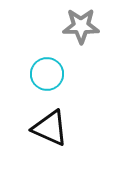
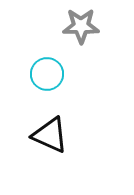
black triangle: moved 7 px down
